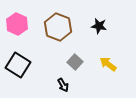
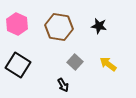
brown hexagon: moved 1 px right; rotated 12 degrees counterclockwise
